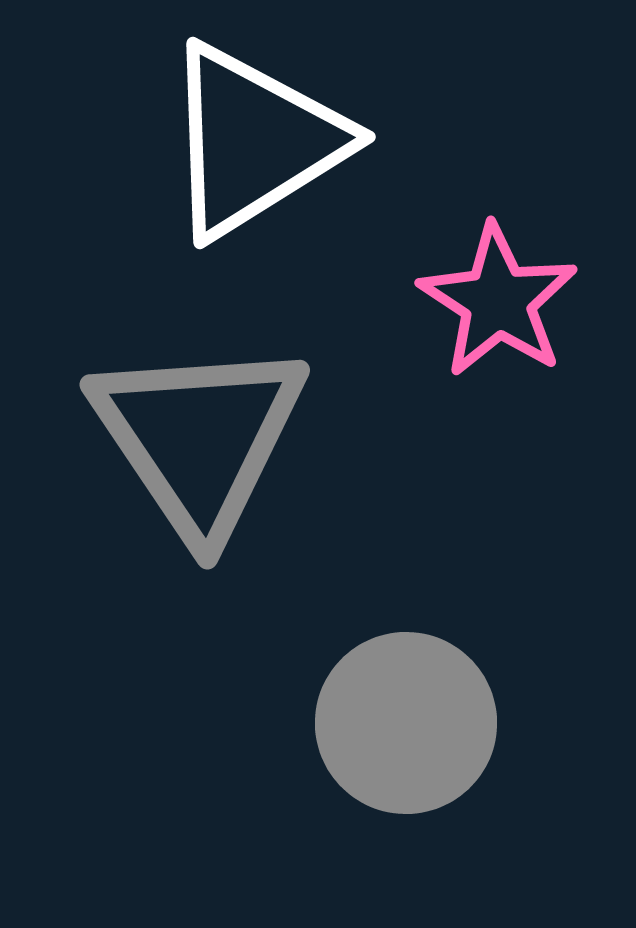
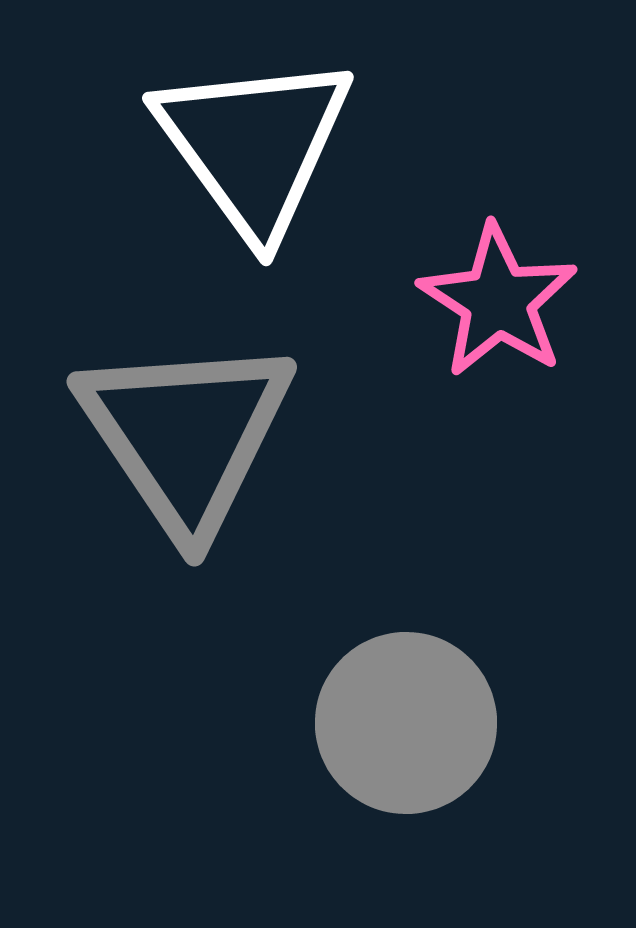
white triangle: moved 4 px down; rotated 34 degrees counterclockwise
gray triangle: moved 13 px left, 3 px up
